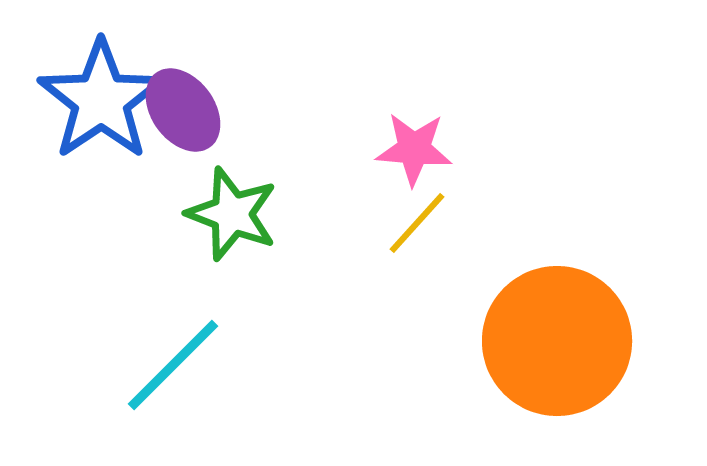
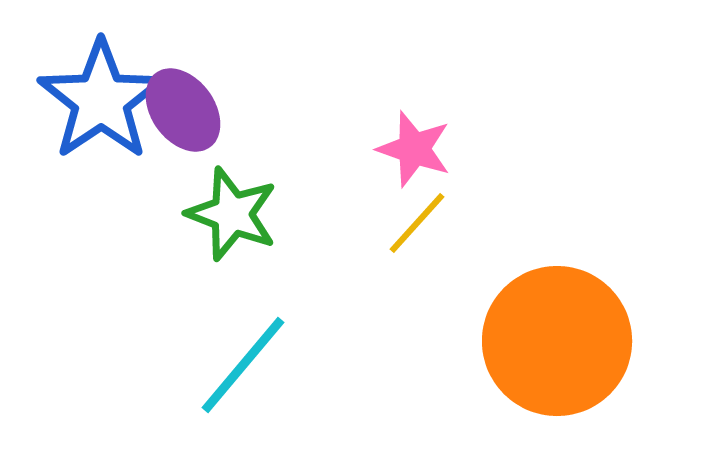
pink star: rotated 14 degrees clockwise
cyan line: moved 70 px right; rotated 5 degrees counterclockwise
